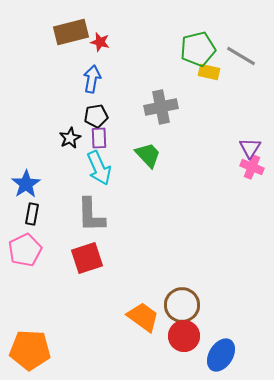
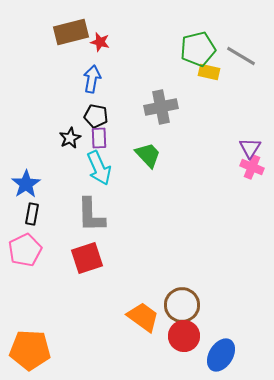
black pentagon: rotated 20 degrees clockwise
